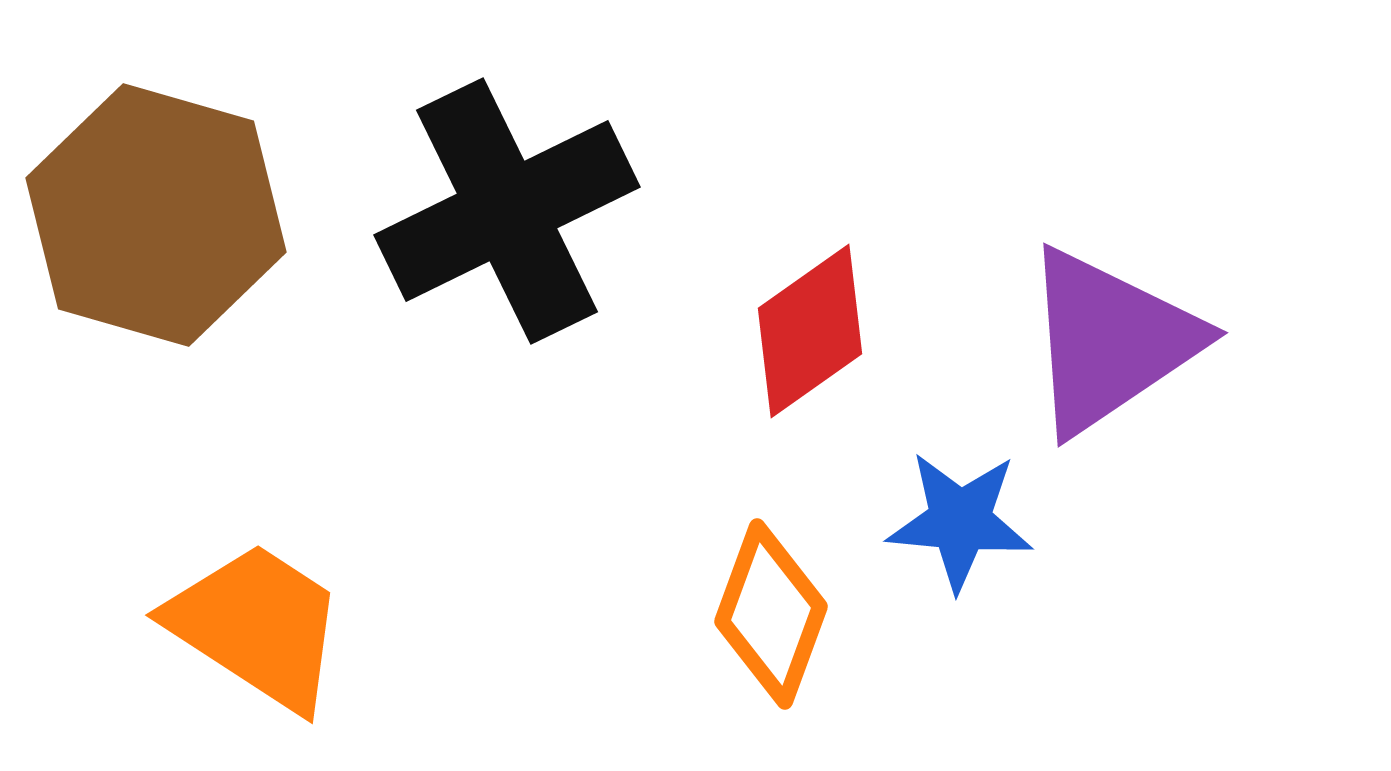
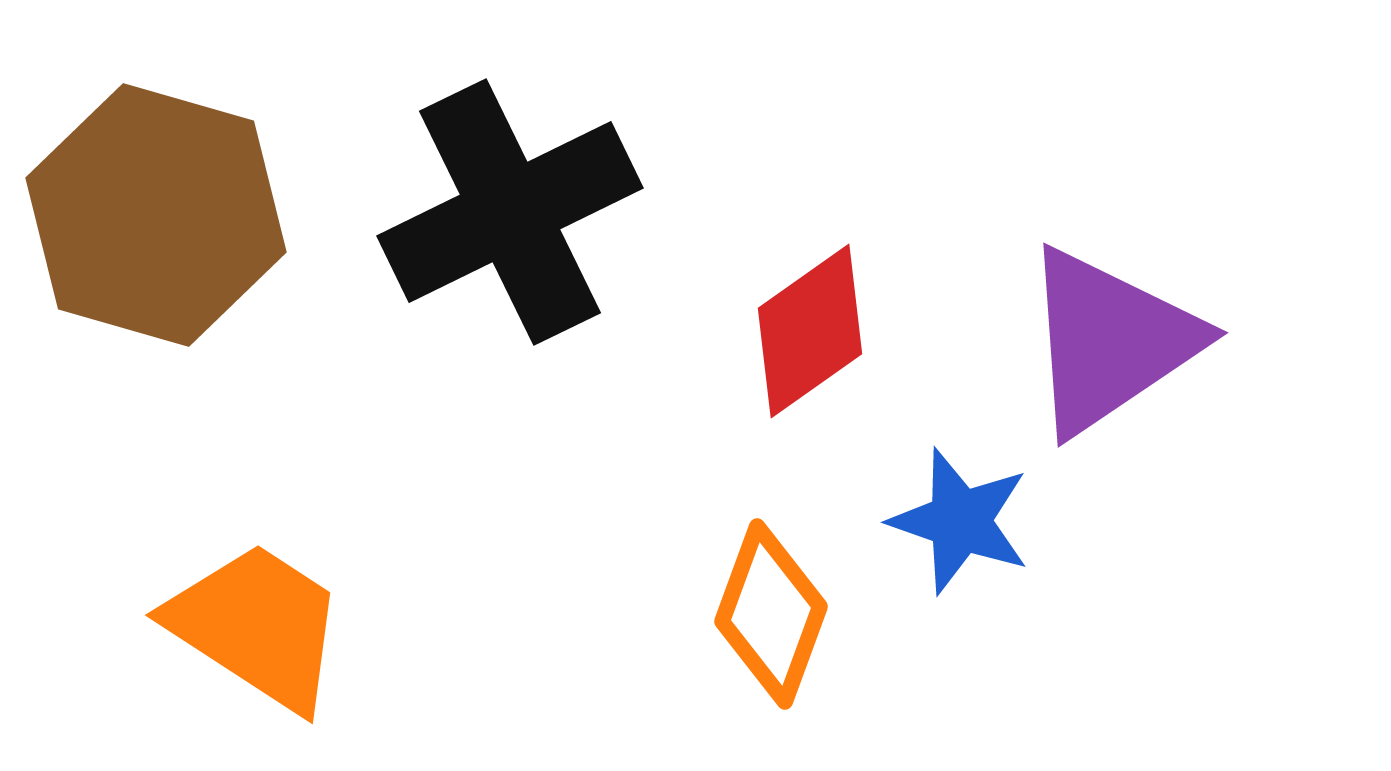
black cross: moved 3 px right, 1 px down
blue star: rotated 14 degrees clockwise
